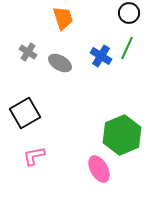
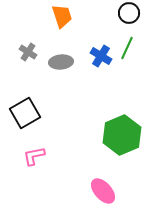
orange trapezoid: moved 1 px left, 2 px up
gray ellipse: moved 1 px right, 1 px up; rotated 35 degrees counterclockwise
pink ellipse: moved 4 px right, 22 px down; rotated 12 degrees counterclockwise
